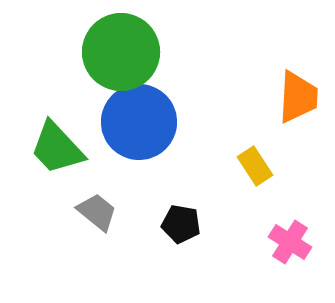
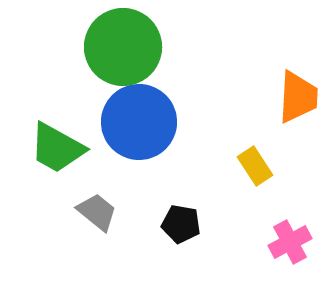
green circle: moved 2 px right, 5 px up
green trapezoid: rotated 18 degrees counterclockwise
pink cross: rotated 30 degrees clockwise
